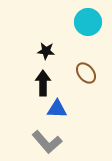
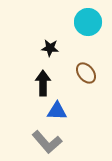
black star: moved 4 px right, 3 px up
blue triangle: moved 2 px down
